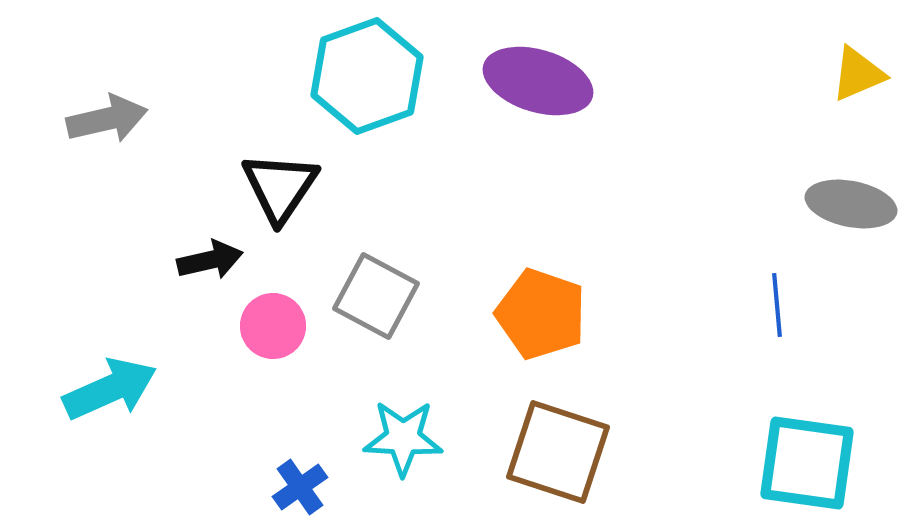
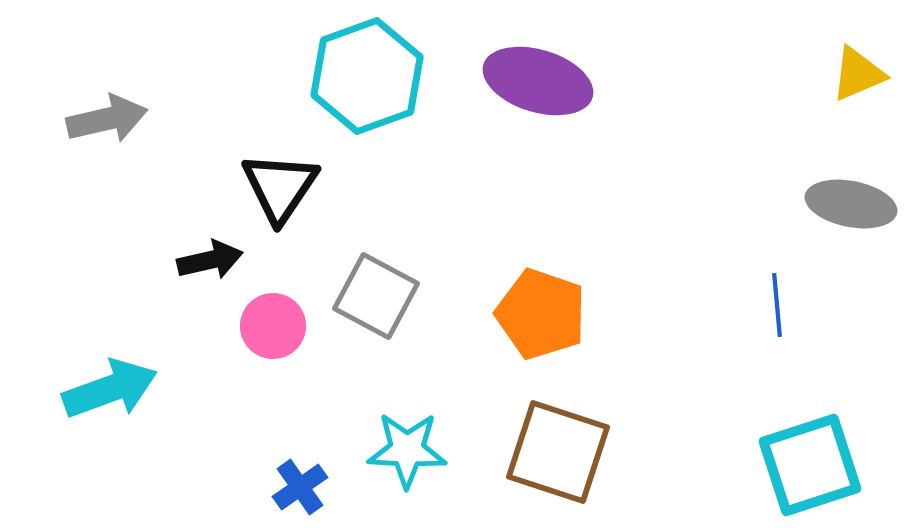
cyan arrow: rotated 4 degrees clockwise
cyan star: moved 4 px right, 12 px down
cyan square: moved 3 px right, 2 px down; rotated 26 degrees counterclockwise
